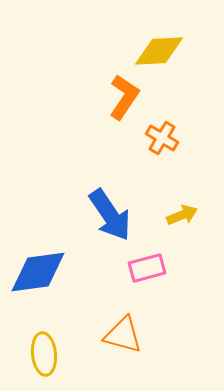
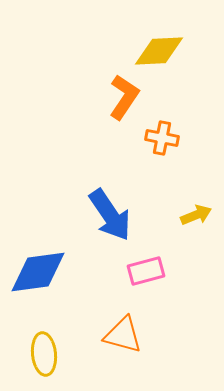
orange cross: rotated 20 degrees counterclockwise
yellow arrow: moved 14 px right
pink rectangle: moved 1 px left, 3 px down
